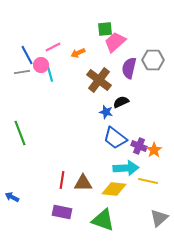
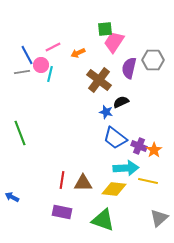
pink trapezoid: moved 1 px left; rotated 15 degrees counterclockwise
cyan line: rotated 28 degrees clockwise
